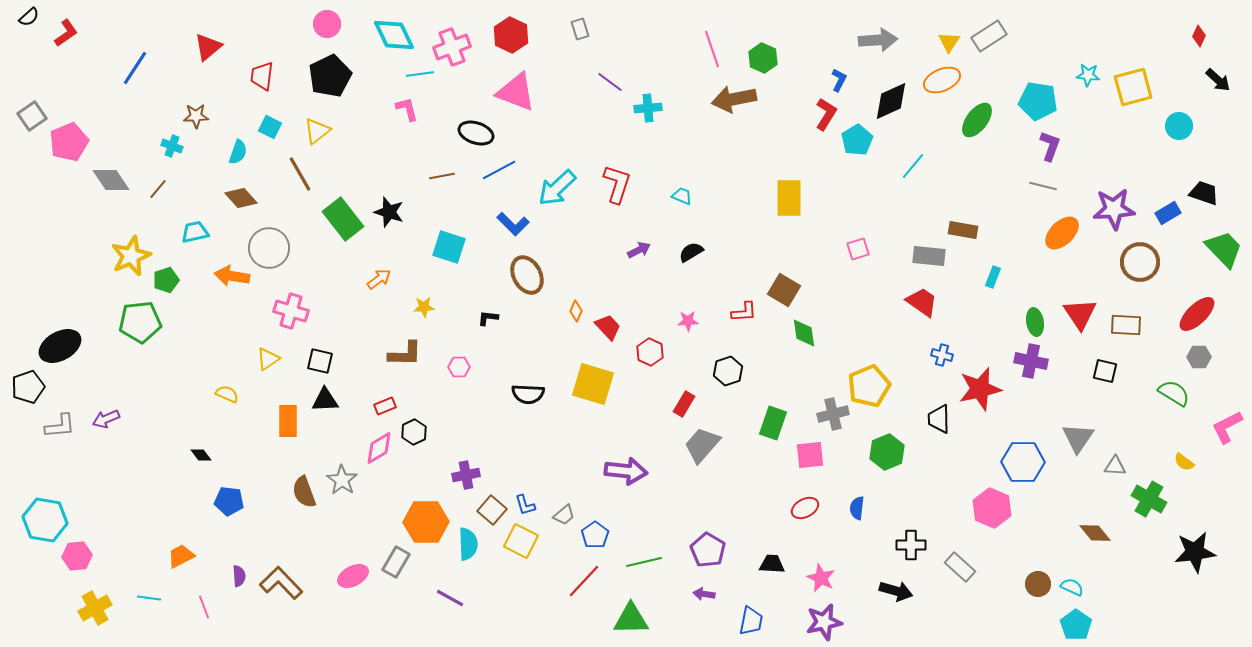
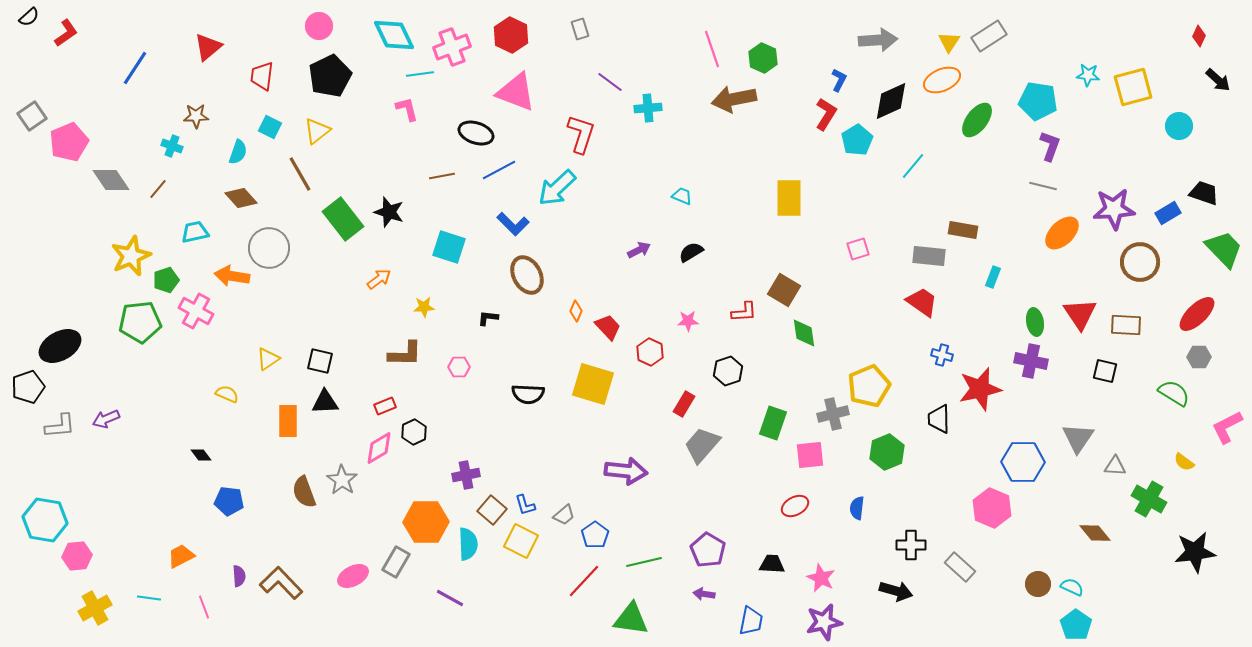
pink circle at (327, 24): moved 8 px left, 2 px down
red L-shape at (617, 184): moved 36 px left, 50 px up
pink cross at (291, 311): moved 95 px left; rotated 12 degrees clockwise
black triangle at (325, 400): moved 2 px down
red ellipse at (805, 508): moved 10 px left, 2 px up
green triangle at (631, 619): rotated 9 degrees clockwise
